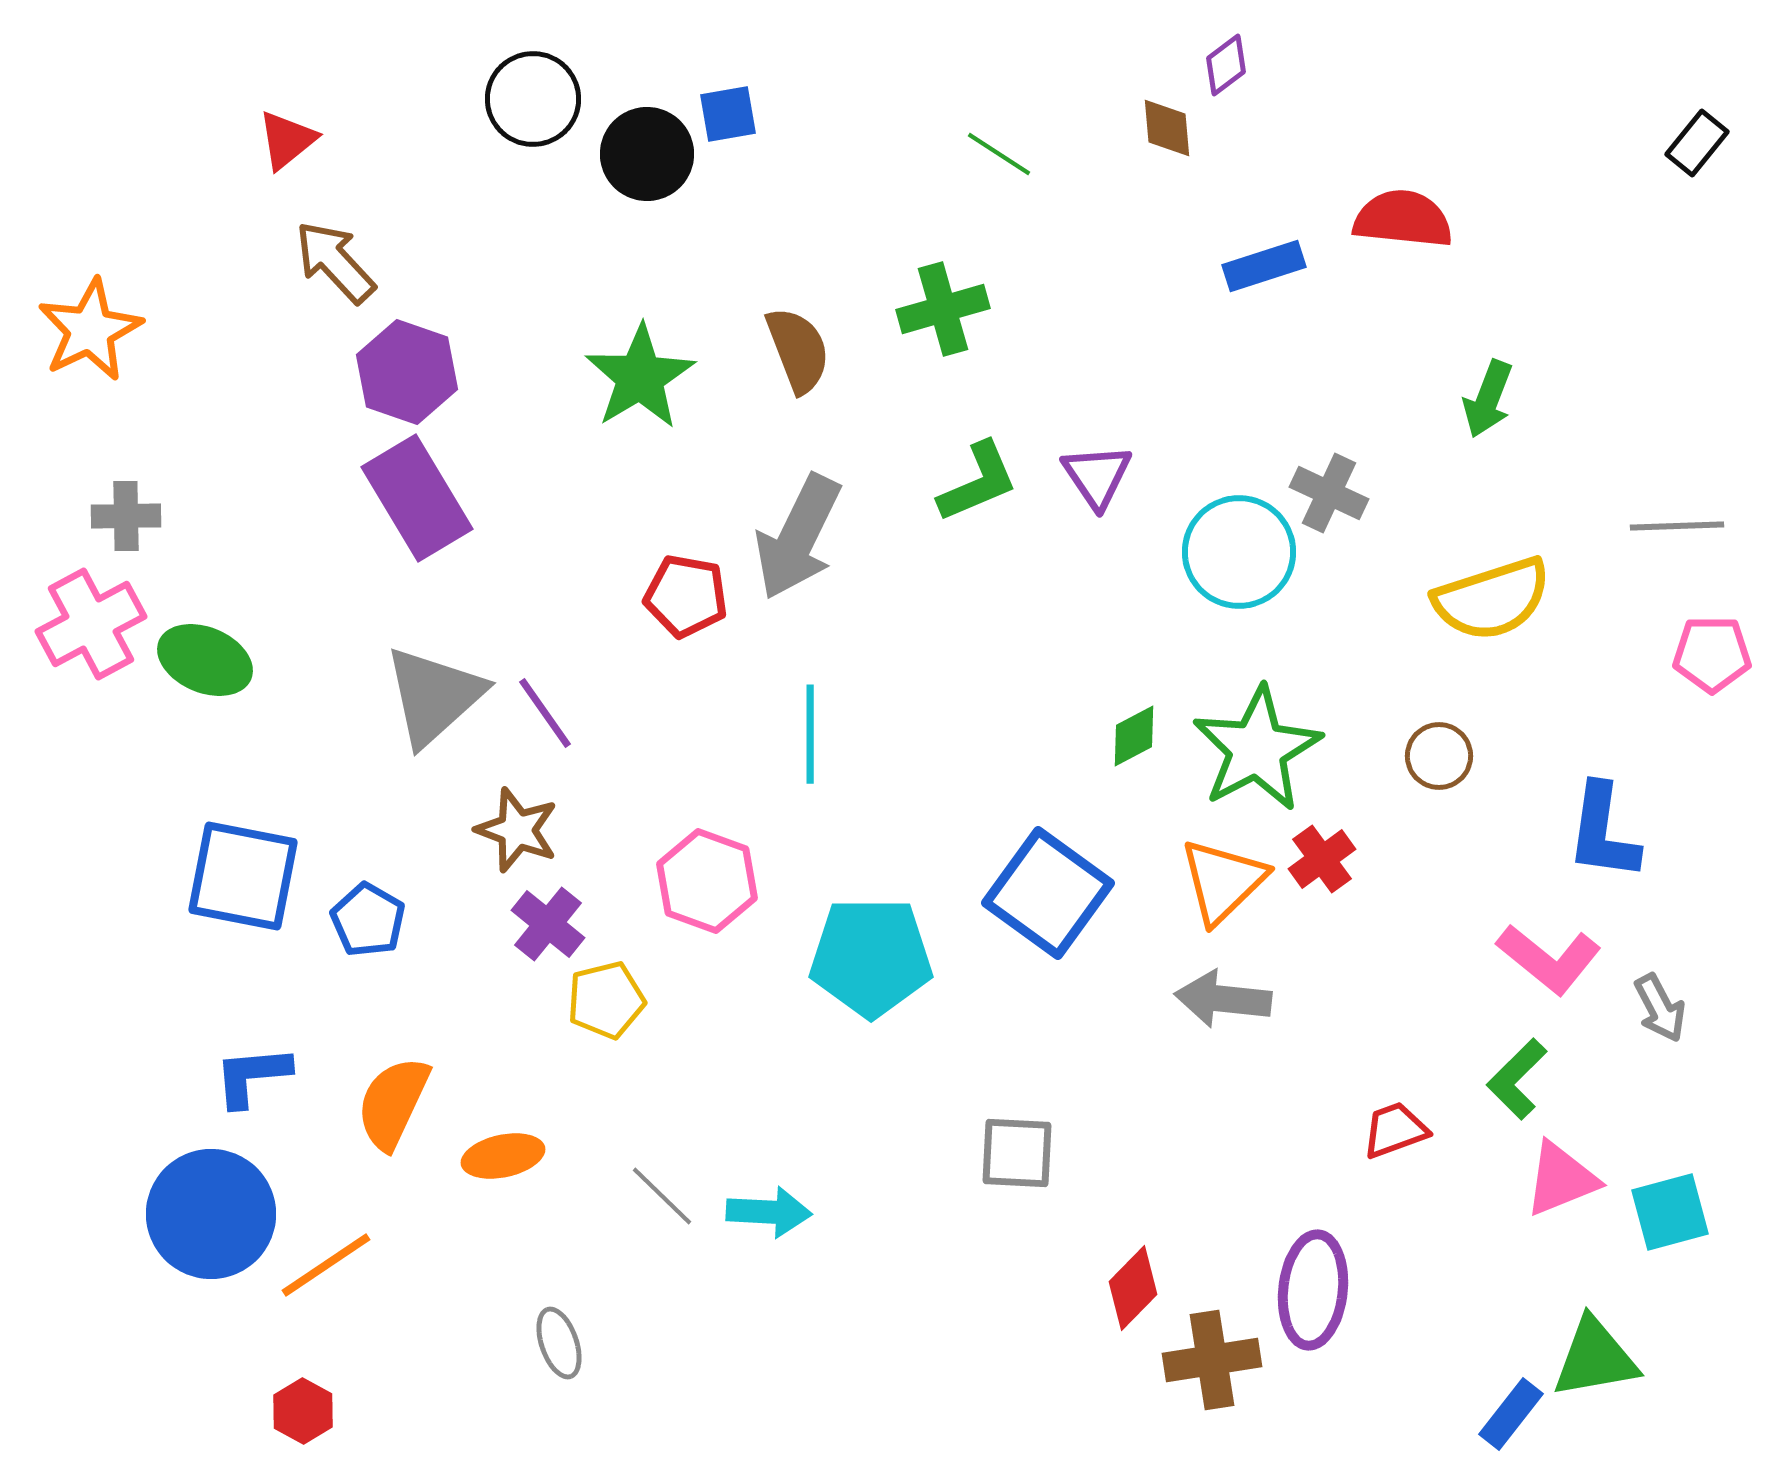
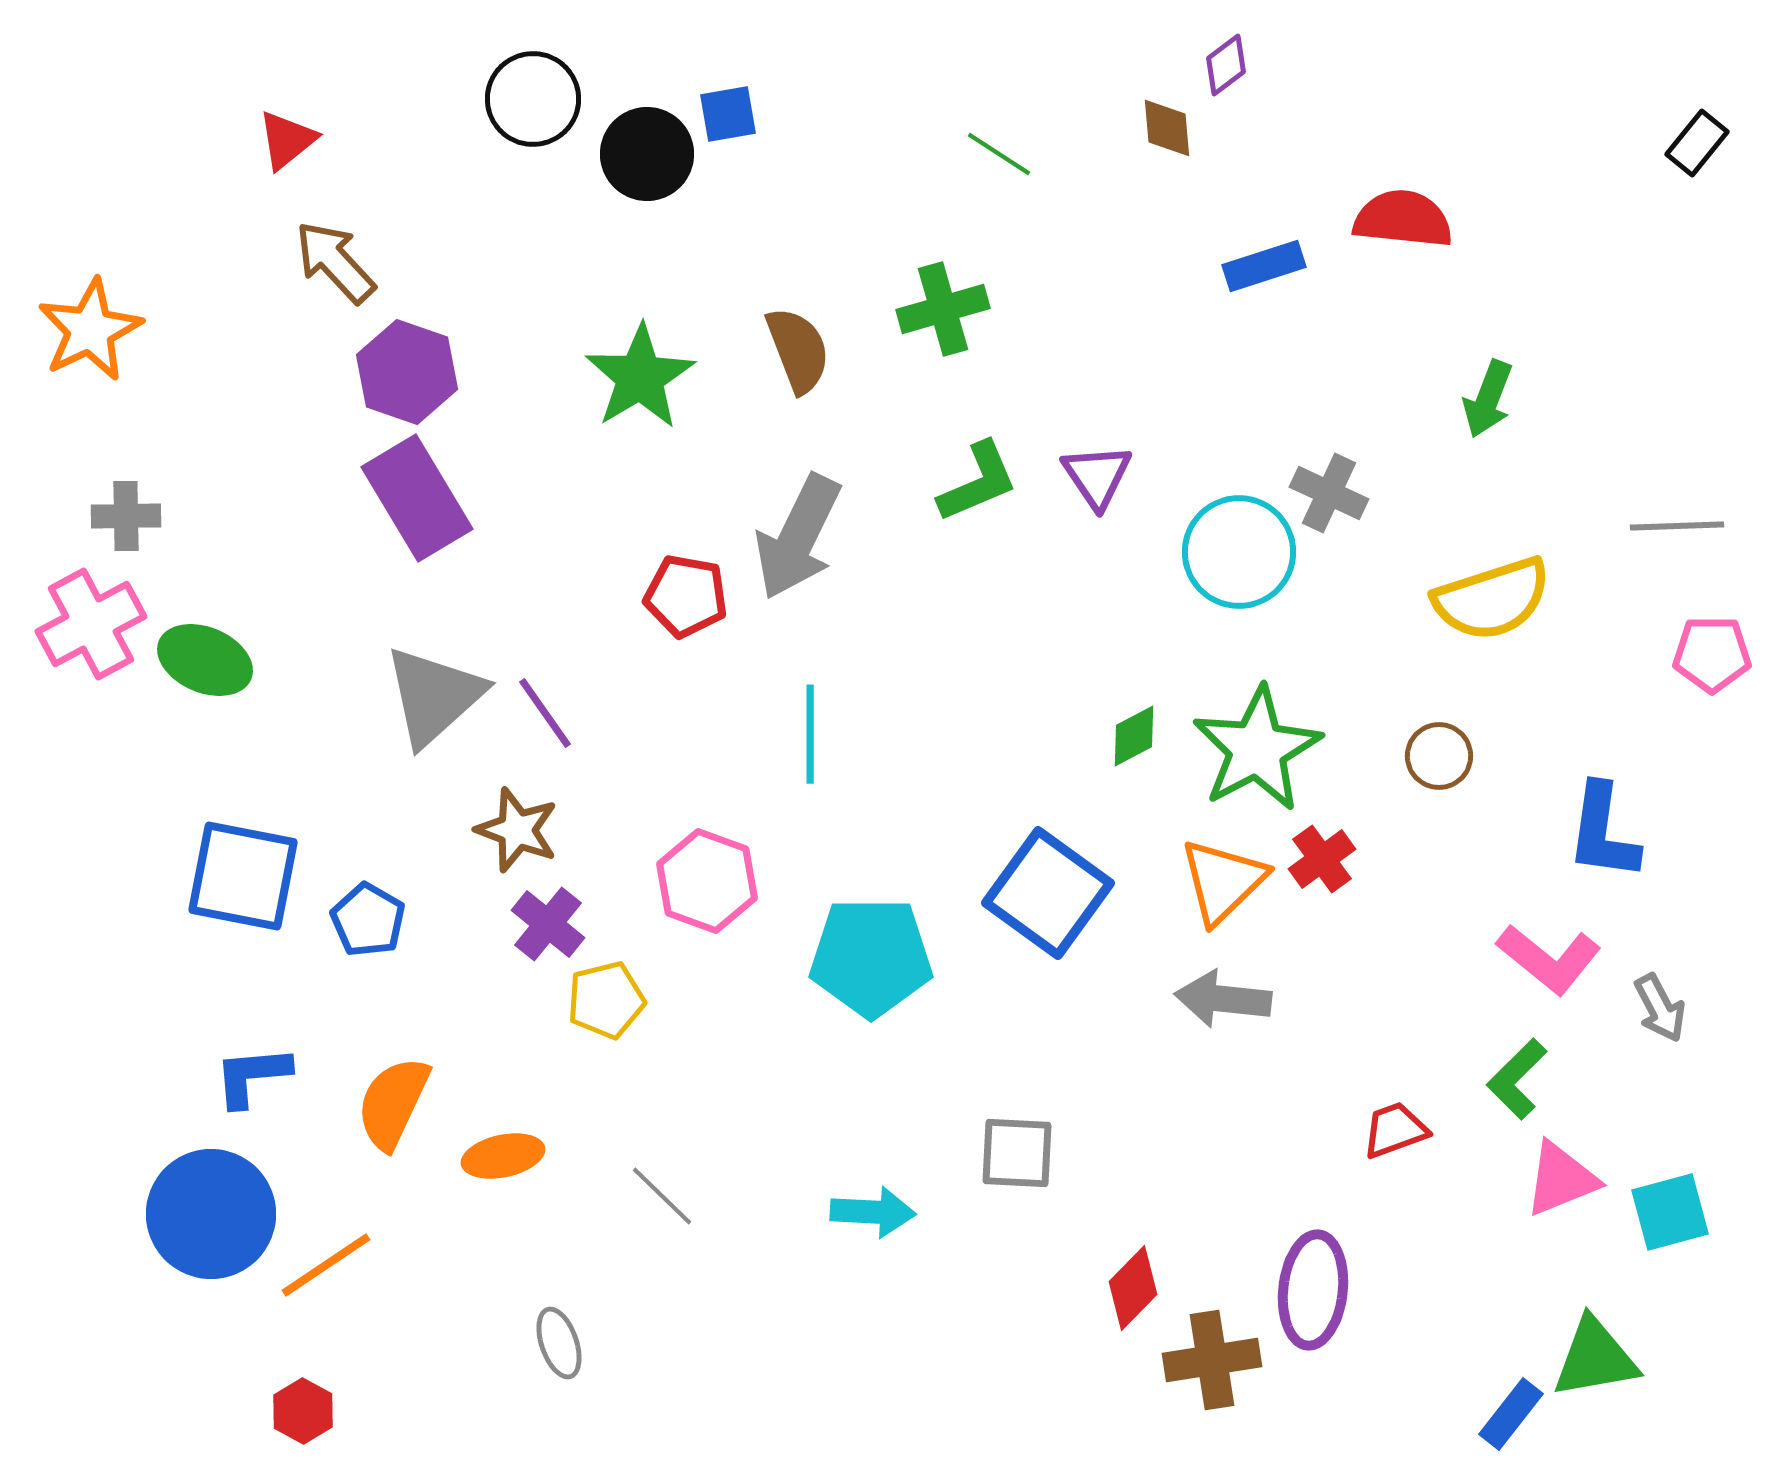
cyan arrow at (769, 1212): moved 104 px right
